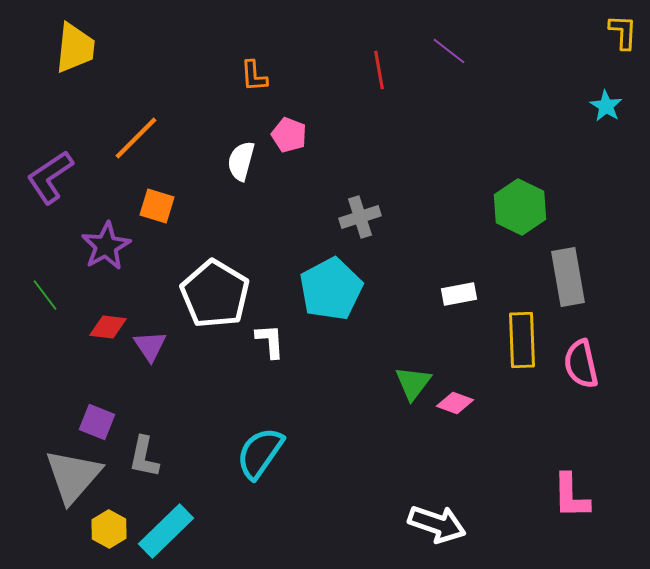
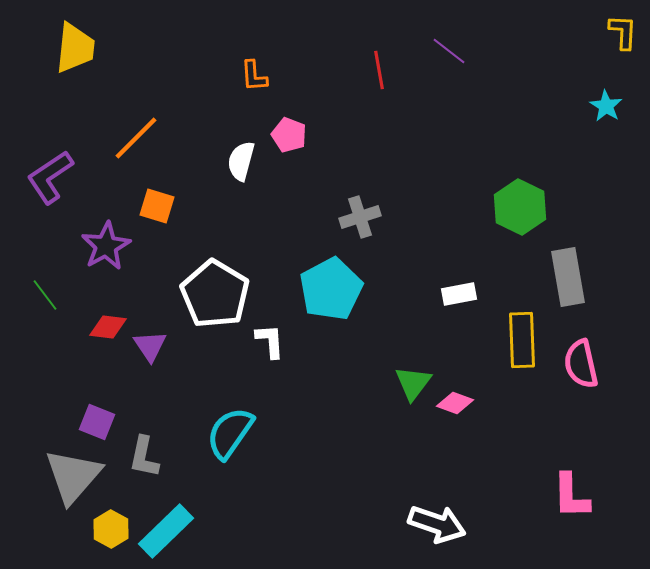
cyan semicircle: moved 30 px left, 20 px up
yellow hexagon: moved 2 px right
